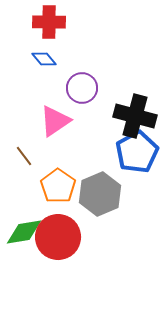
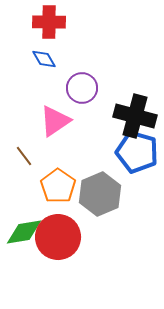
blue diamond: rotated 10 degrees clockwise
blue pentagon: rotated 27 degrees counterclockwise
